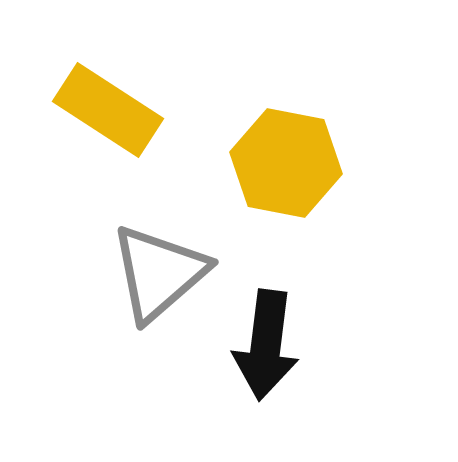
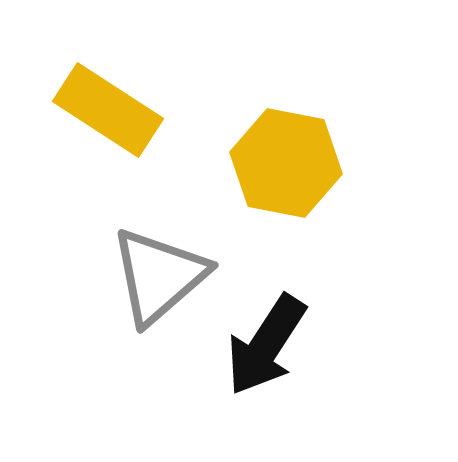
gray triangle: moved 3 px down
black arrow: rotated 26 degrees clockwise
